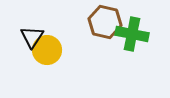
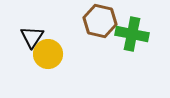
brown hexagon: moved 5 px left, 1 px up
yellow circle: moved 1 px right, 4 px down
